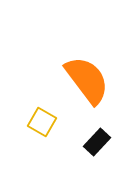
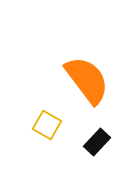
yellow square: moved 5 px right, 3 px down
